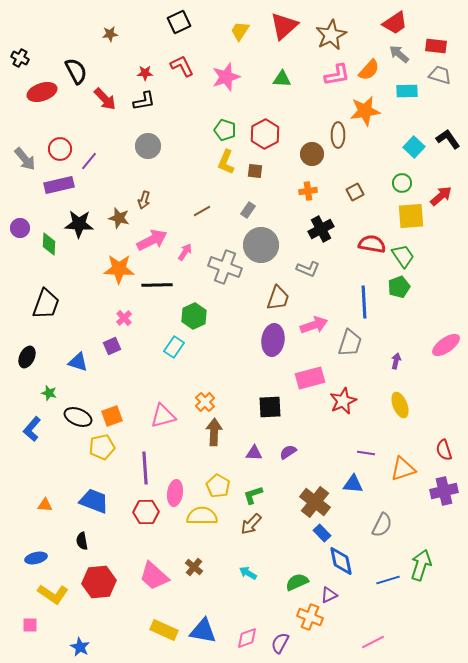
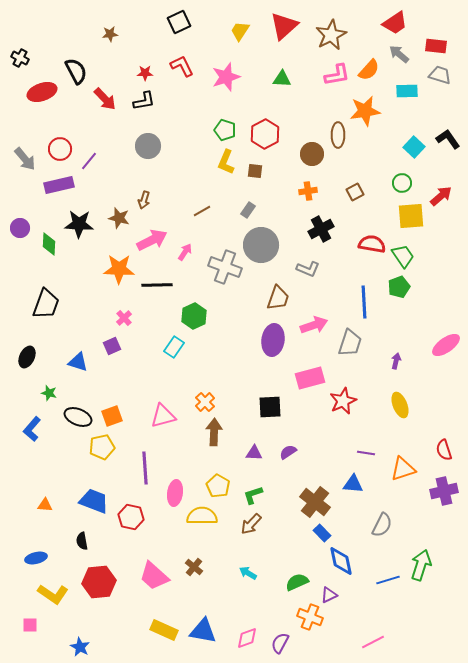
red hexagon at (146, 512): moved 15 px left, 5 px down; rotated 15 degrees clockwise
